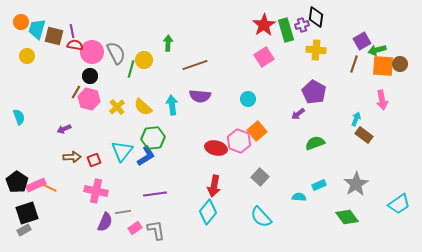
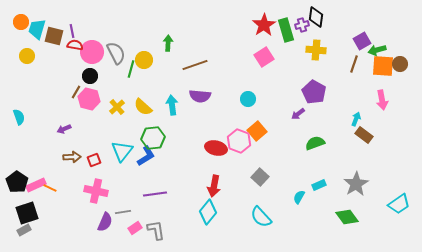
cyan semicircle at (299, 197): rotated 64 degrees counterclockwise
